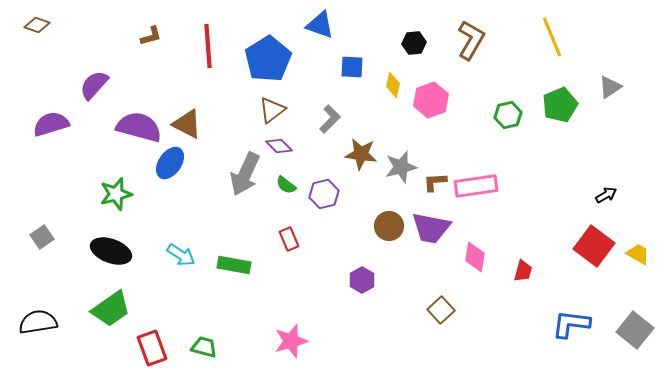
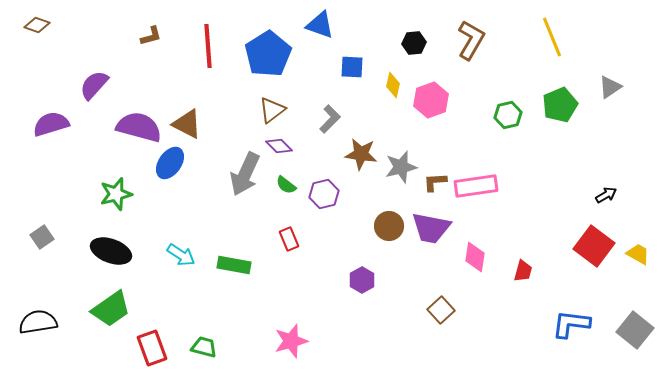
blue pentagon at (268, 59): moved 5 px up
